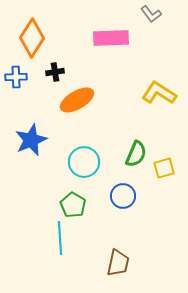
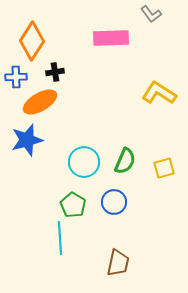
orange diamond: moved 3 px down
orange ellipse: moved 37 px left, 2 px down
blue star: moved 4 px left; rotated 8 degrees clockwise
green semicircle: moved 11 px left, 7 px down
blue circle: moved 9 px left, 6 px down
